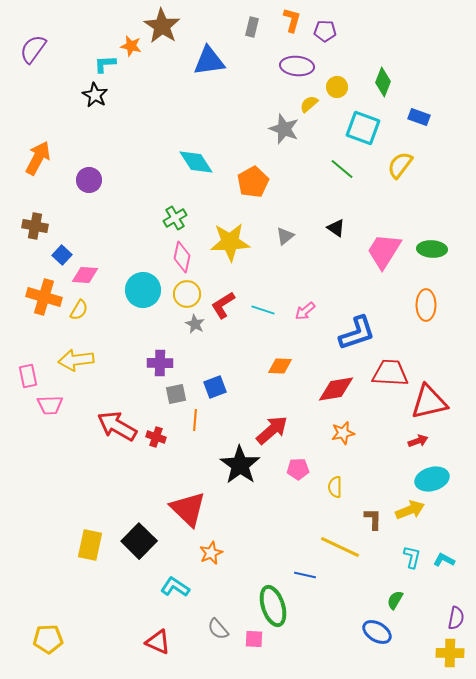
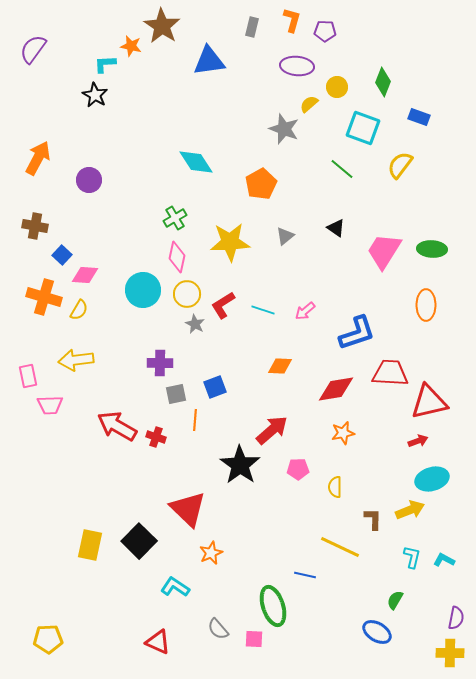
orange pentagon at (253, 182): moved 8 px right, 2 px down
pink diamond at (182, 257): moved 5 px left
